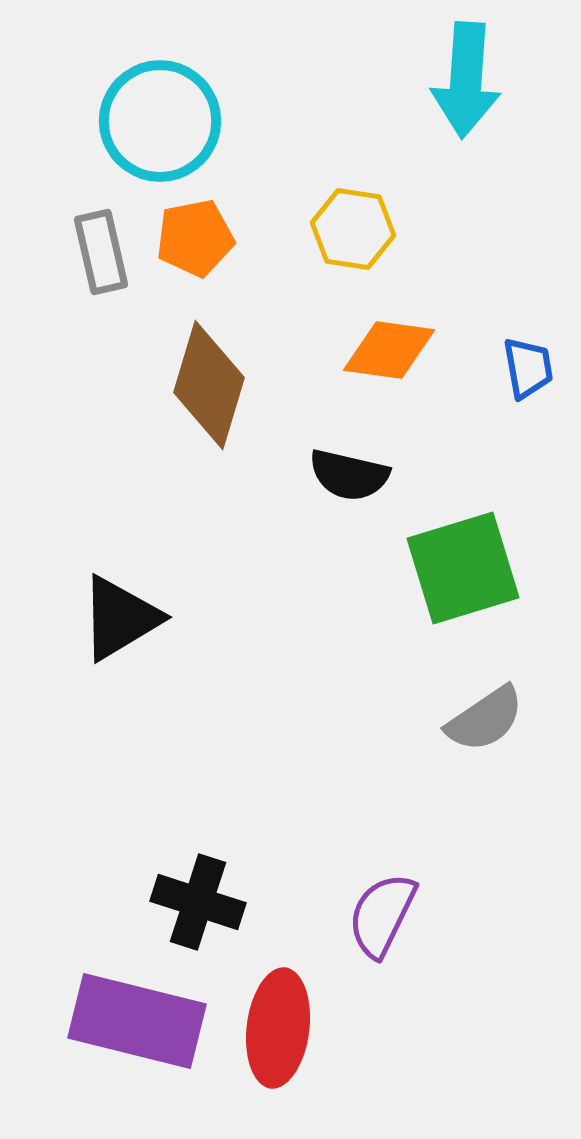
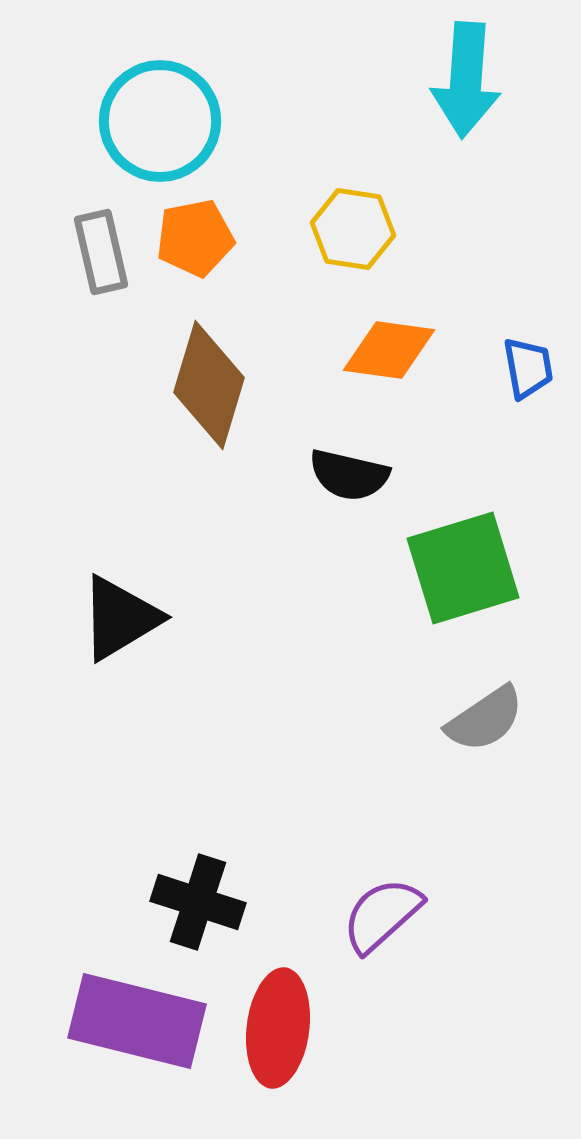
purple semicircle: rotated 22 degrees clockwise
